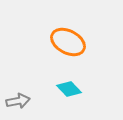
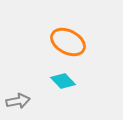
cyan diamond: moved 6 px left, 8 px up
